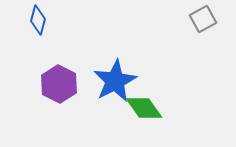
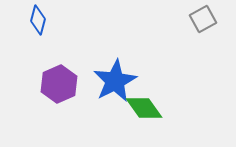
purple hexagon: rotated 9 degrees clockwise
